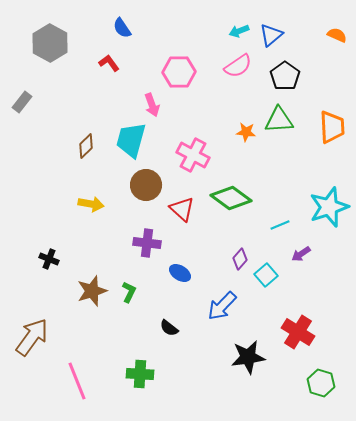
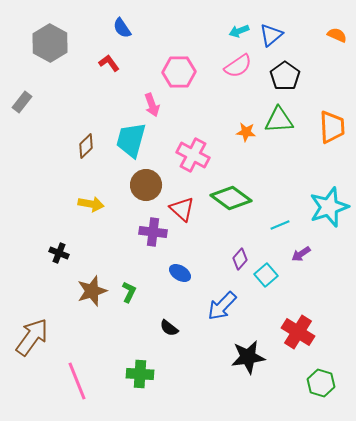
purple cross: moved 6 px right, 11 px up
black cross: moved 10 px right, 6 px up
